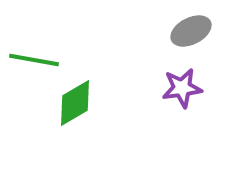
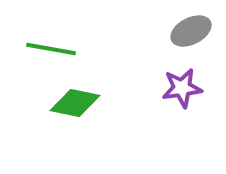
green line: moved 17 px right, 11 px up
green diamond: rotated 42 degrees clockwise
